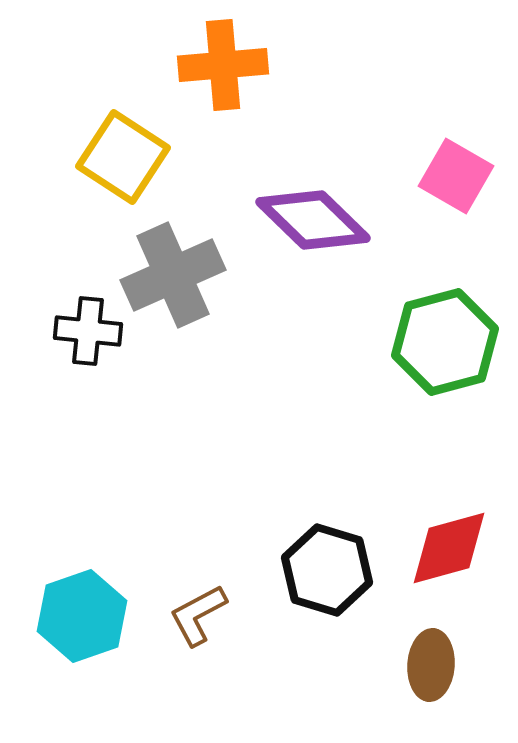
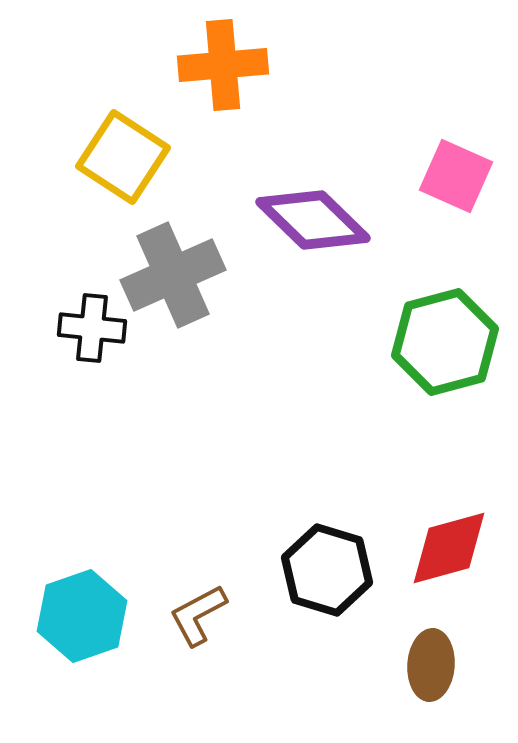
pink square: rotated 6 degrees counterclockwise
black cross: moved 4 px right, 3 px up
